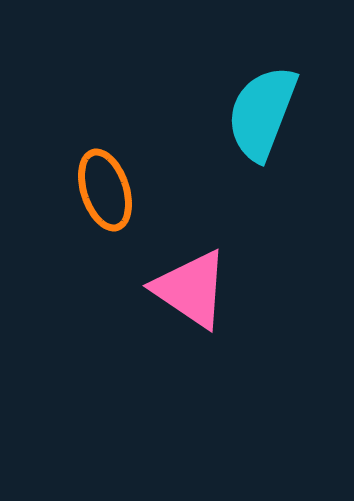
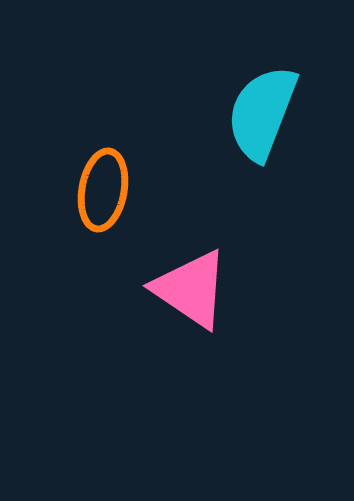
orange ellipse: moved 2 px left; rotated 28 degrees clockwise
